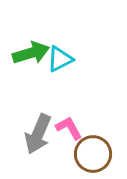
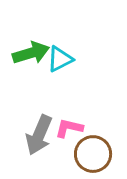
pink L-shape: rotated 48 degrees counterclockwise
gray arrow: moved 1 px right, 1 px down
